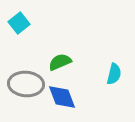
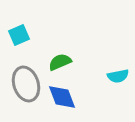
cyan square: moved 12 px down; rotated 15 degrees clockwise
cyan semicircle: moved 4 px right, 2 px down; rotated 65 degrees clockwise
gray ellipse: rotated 68 degrees clockwise
